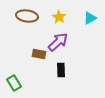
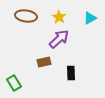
brown ellipse: moved 1 px left
purple arrow: moved 1 px right, 3 px up
brown rectangle: moved 5 px right, 8 px down; rotated 24 degrees counterclockwise
black rectangle: moved 10 px right, 3 px down
